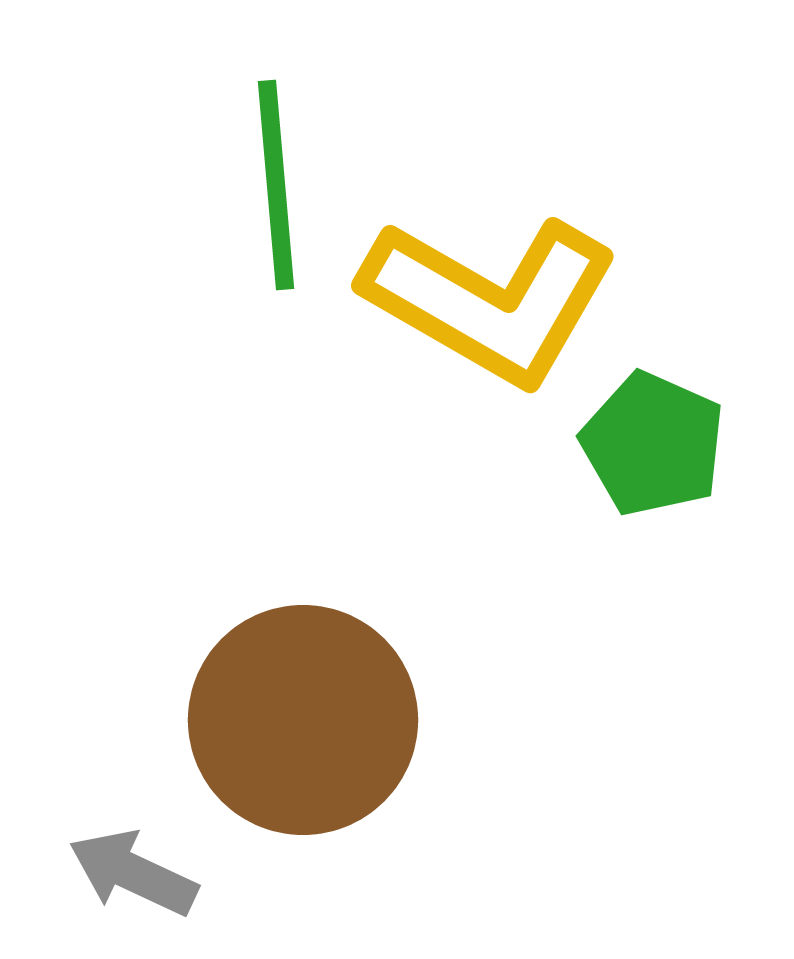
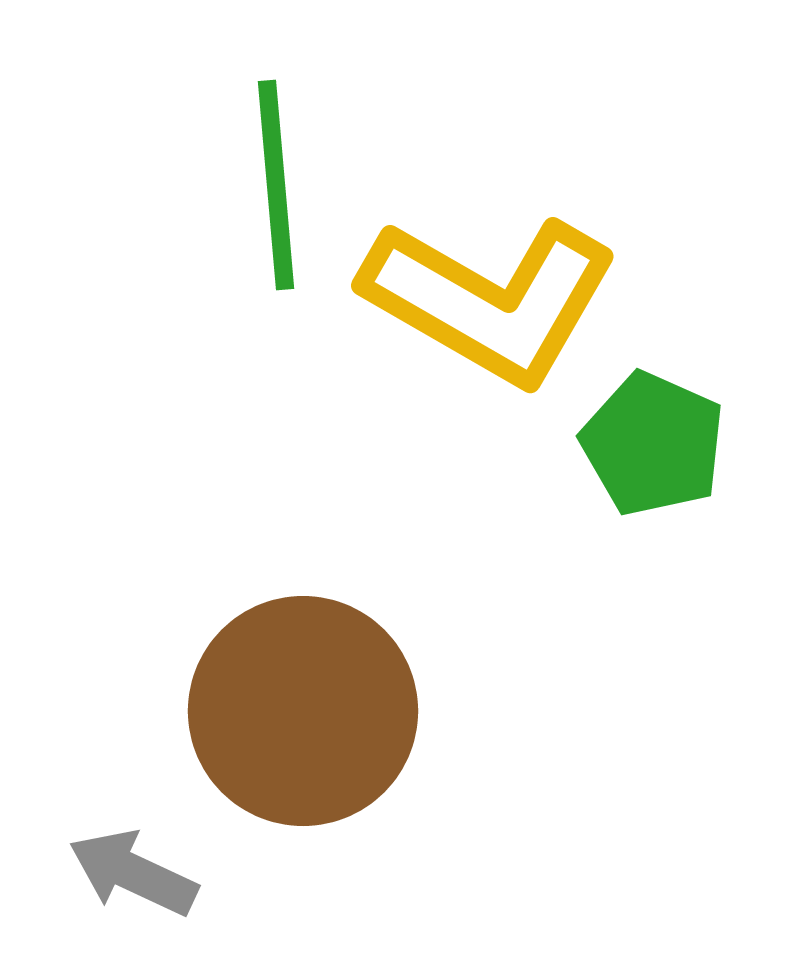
brown circle: moved 9 px up
